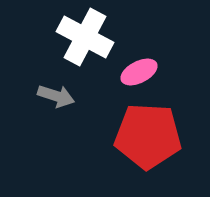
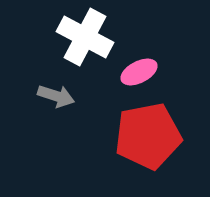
red pentagon: rotated 14 degrees counterclockwise
